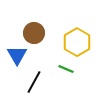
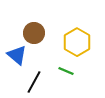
blue triangle: rotated 20 degrees counterclockwise
green line: moved 2 px down
